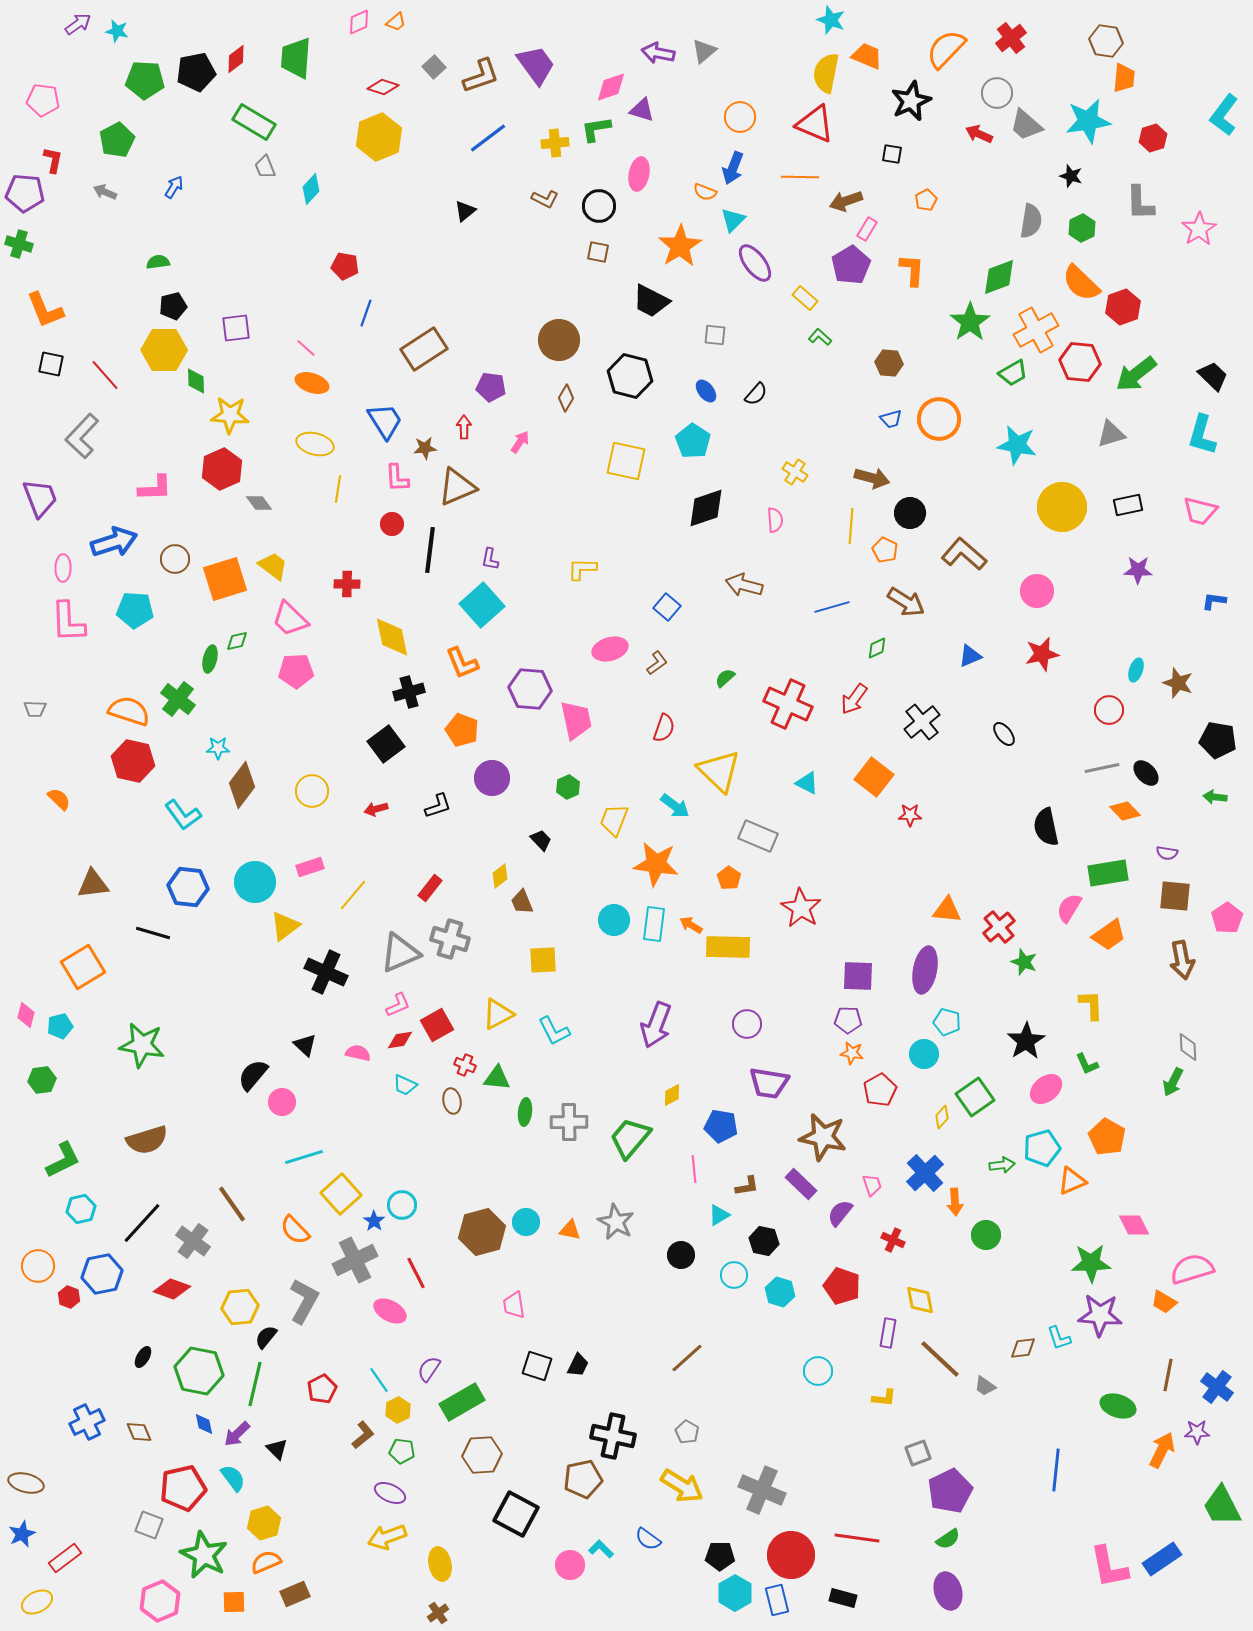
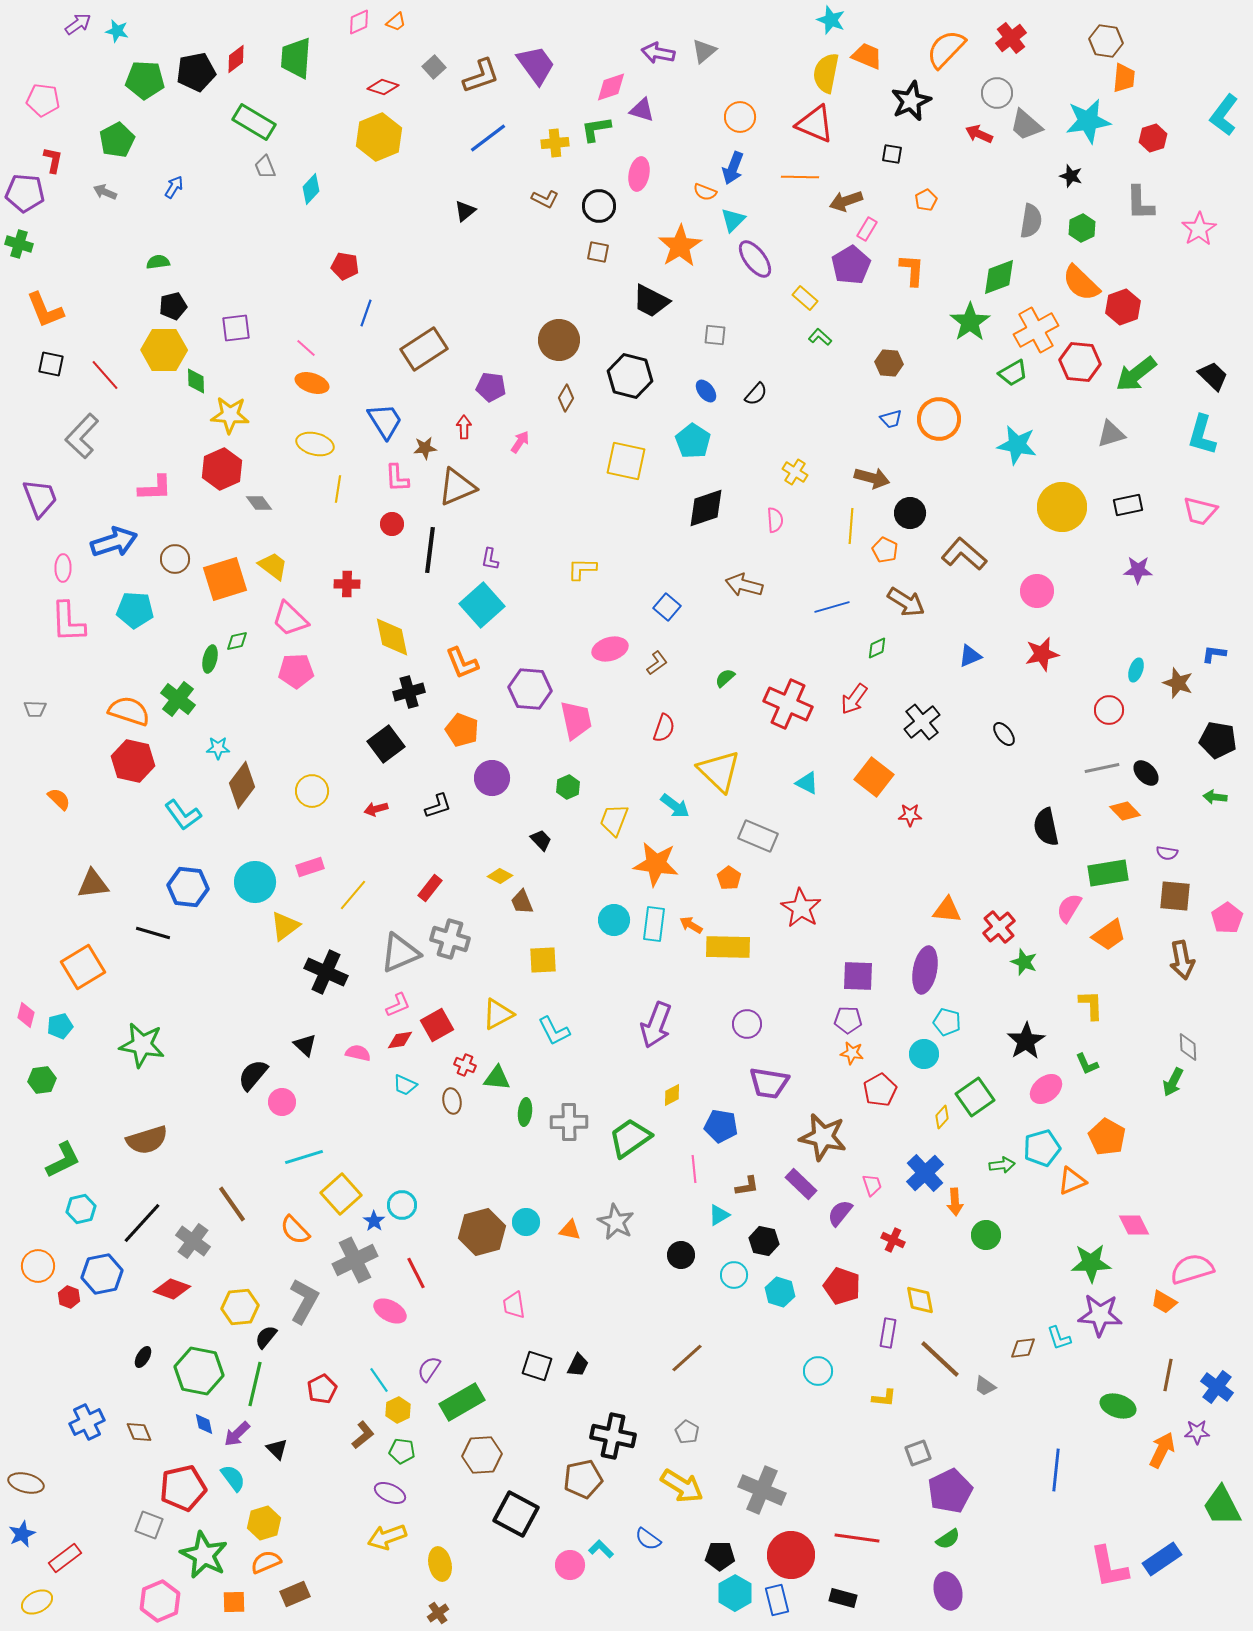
purple ellipse at (755, 263): moved 4 px up
blue L-shape at (1214, 601): moved 53 px down
yellow diamond at (500, 876): rotated 65 degrees clockwise
green trapezoid at (630, 1138): rotated 15 degrees clockwise
